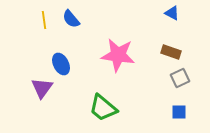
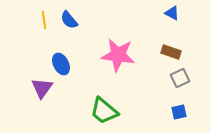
blue semicircle: moved 2 px left, 1 px down
green trapezoid: moved 1 px right, 3 px down
blue square: rotated 14 degrees counterclockwise
